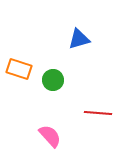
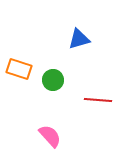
red line: moved 13 px up
